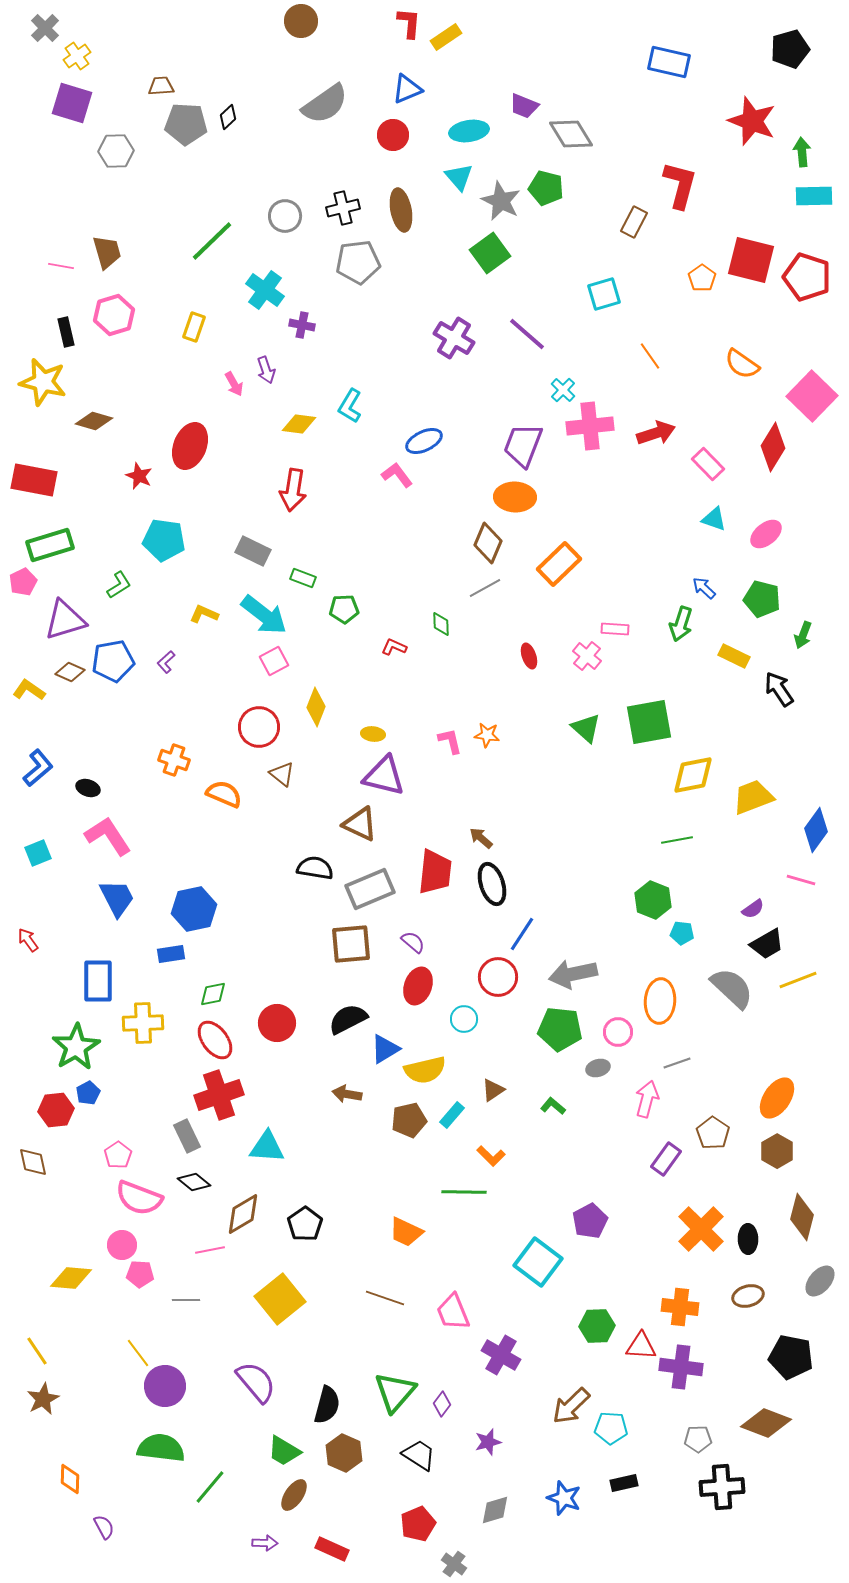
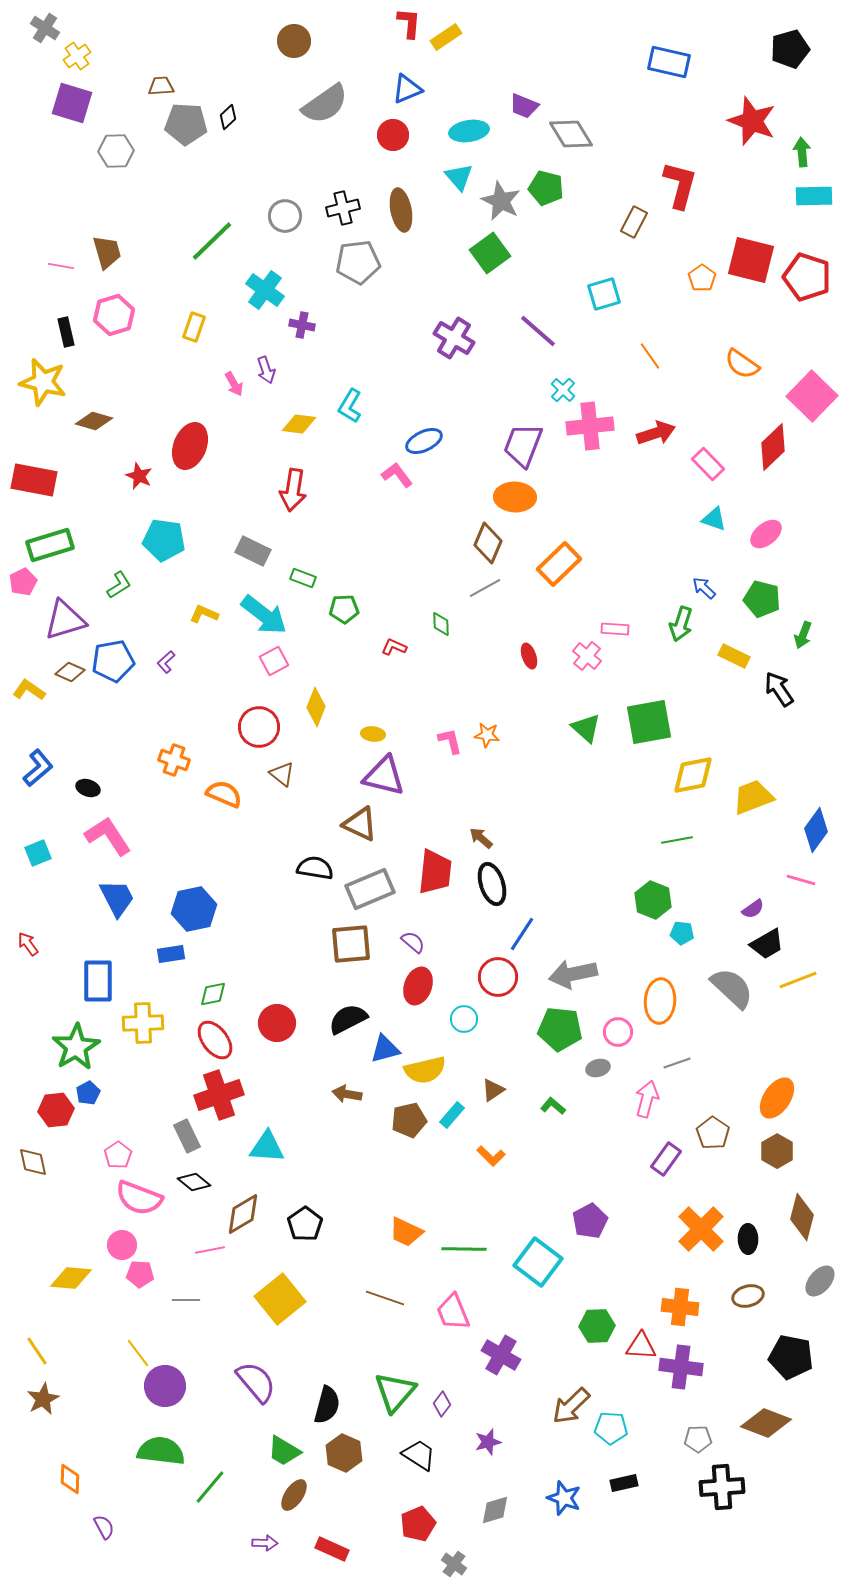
brown circle at (301, 21): moved 7 px left, 20 px down
gray cross at (45, 28): rotated 12 degrees counterclockwise
purple line at (527, 334): moved 11 px right, 3 px up
red diamond at (773, 447): rotated 15 degrees clockwise
red arrow at (28, 940): moved 4 px down
blue triangle at (385, 1049): rotated 16 degrees clockwise
green line at (464, 1192): moved 57 px down
green semicircle at (161, 1448): moved 3 px down
